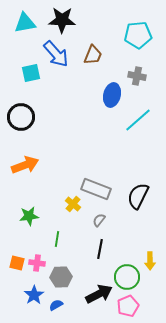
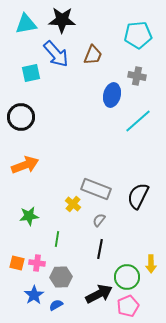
cyan triangle: moved 1 px right, 1 px down
cyan line: moved 1 px down
yellow arrow: moved 1 px right, 3 px down
